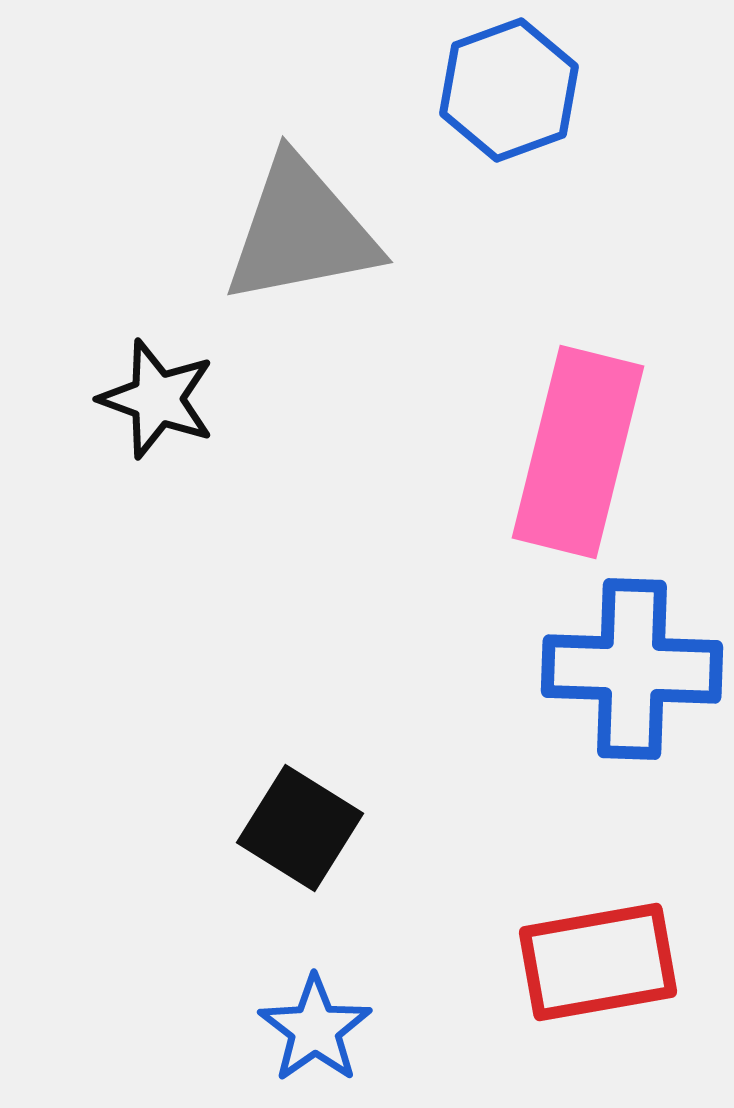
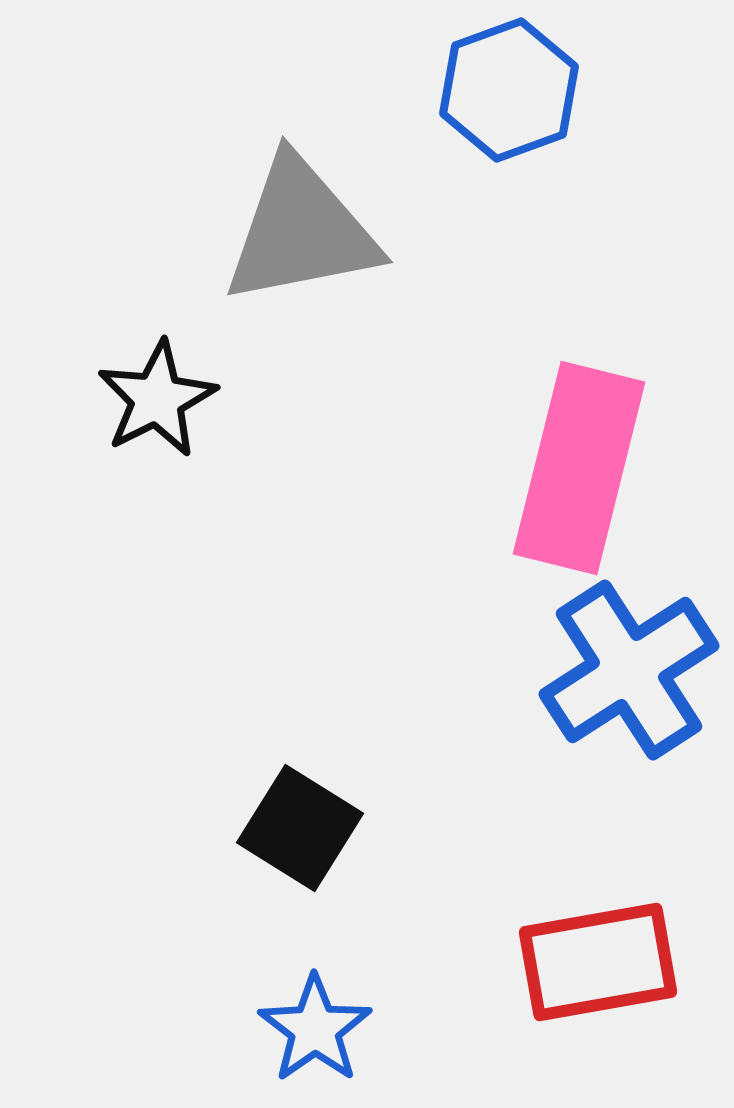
black star: rotated 25 degrees clockwise
pink rectangle: moved 1 px right, 16 px down
blue cross: moved 3 px left, 1 px down; rotated 35 degrees counterclockwise
